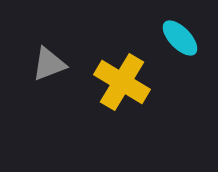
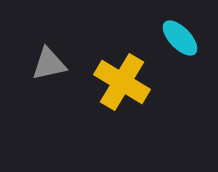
gray triangle: rotated 9 degrees clockwise
